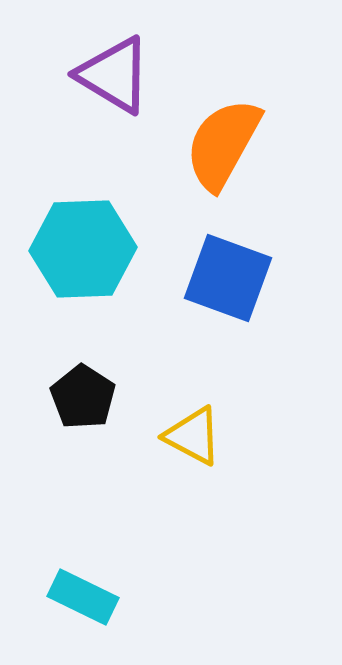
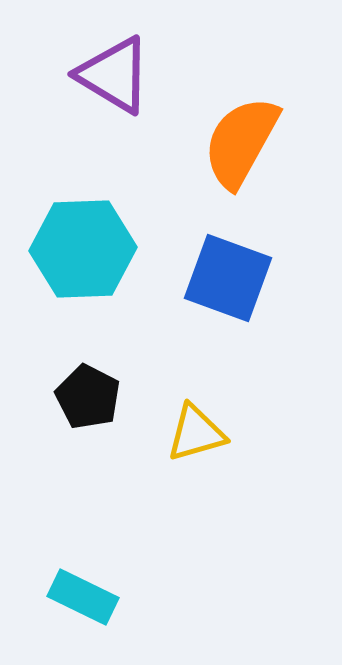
orange semicircle: moved 18 px right, 2 px up
black pentagon: moved 5 px right; rotated 6 degrees counterclockwise
yellow triangle: moved 3 px right, 3 px up; rotated 44 degrees counterclockwise
